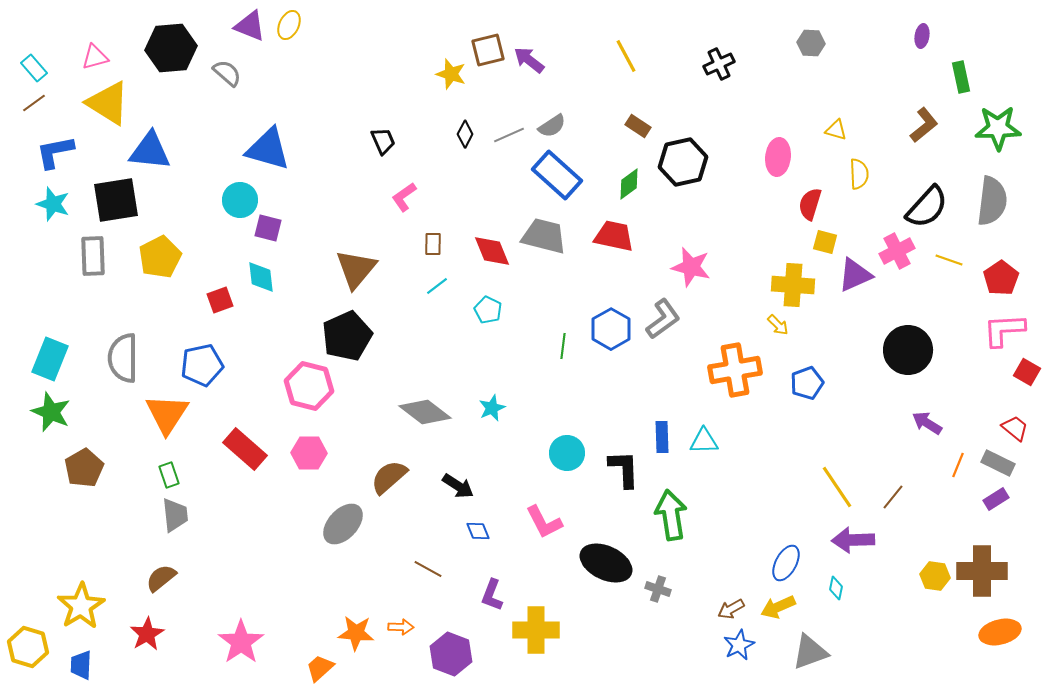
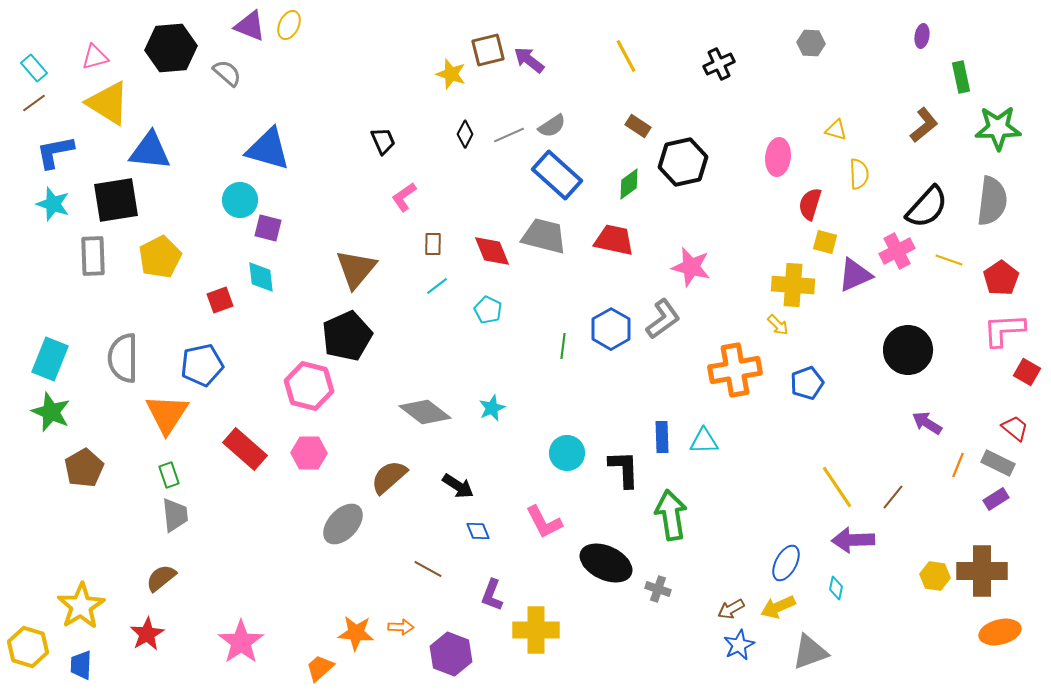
red trapezoid at (614, 236): moved 4 px down
